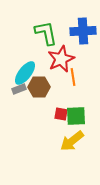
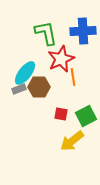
green square: moved 10 px right; rotated 25 degrees counterclockwise
